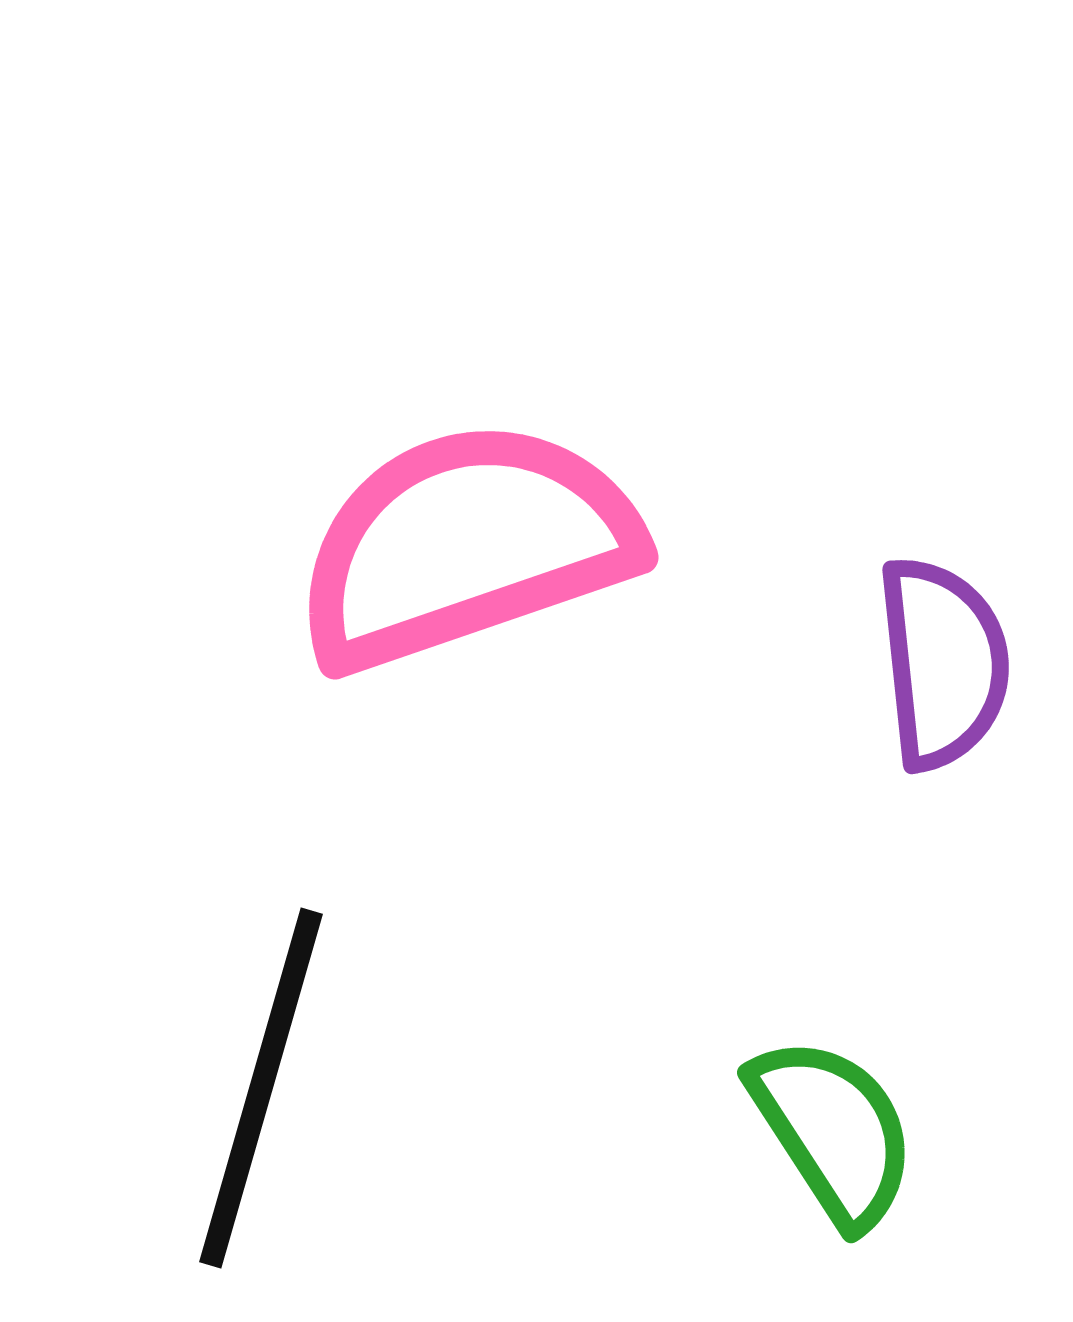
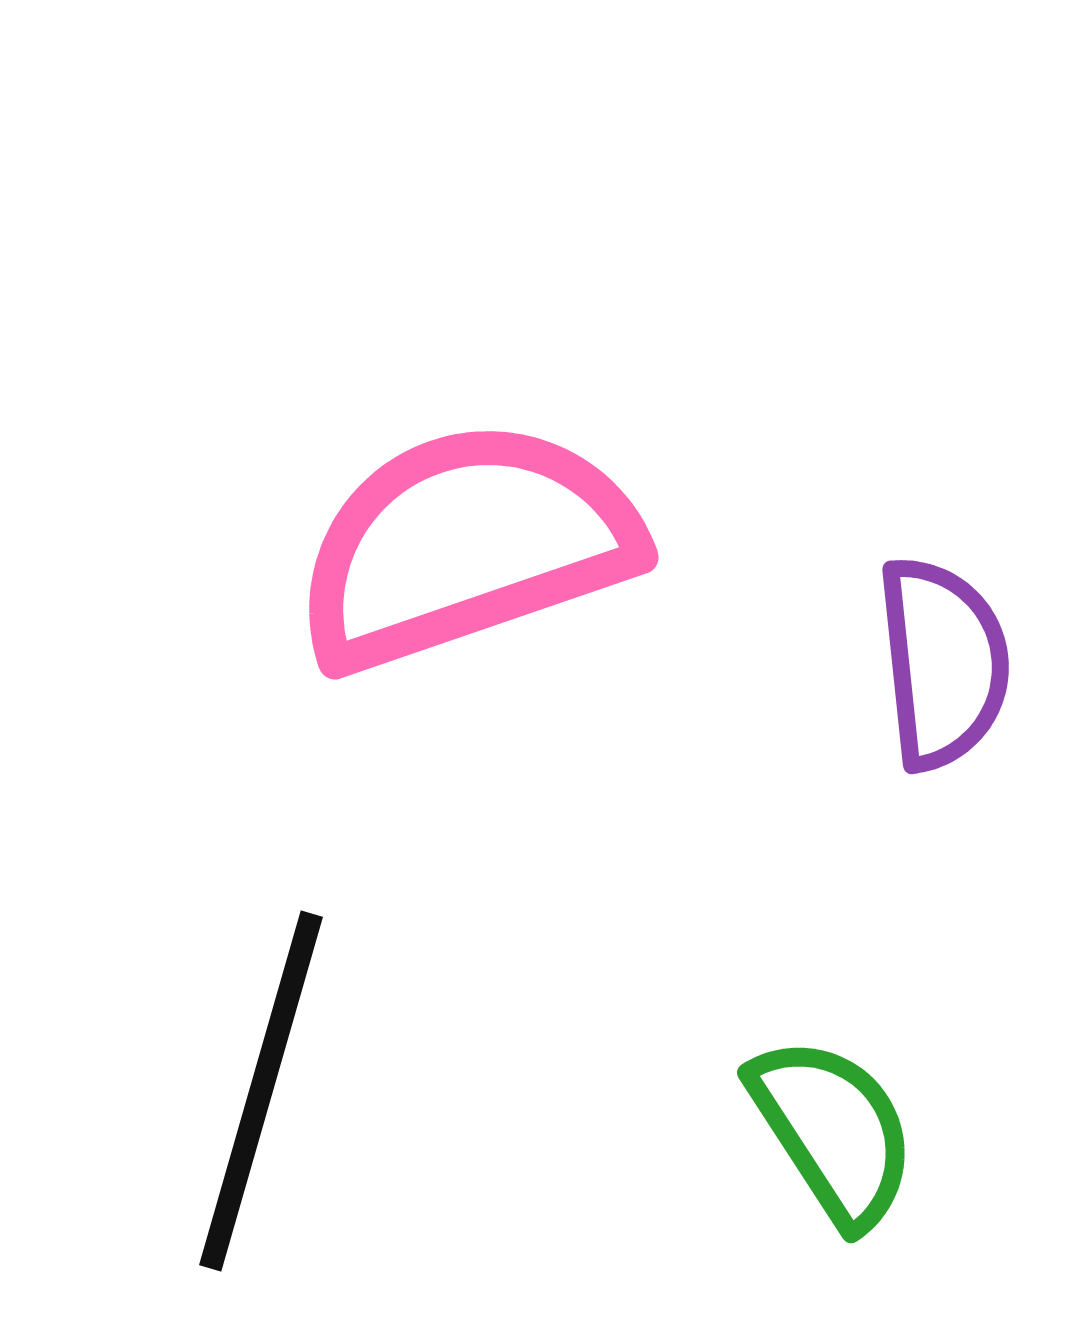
black line: moved 3 px down
